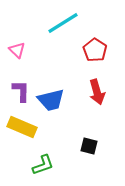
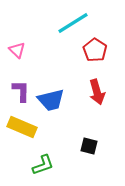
cyan line: moved 10 px right
